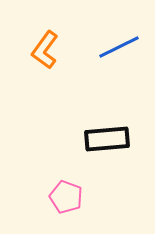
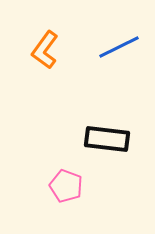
black rectangle: rotated 12 degrees clockwise
pink pentagon: moved 11 px up
